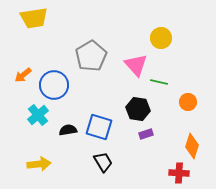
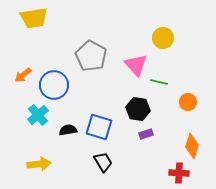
yellow circle: moved 2 px right
gray pentagon: rotated 12 degrees counterclockwise
